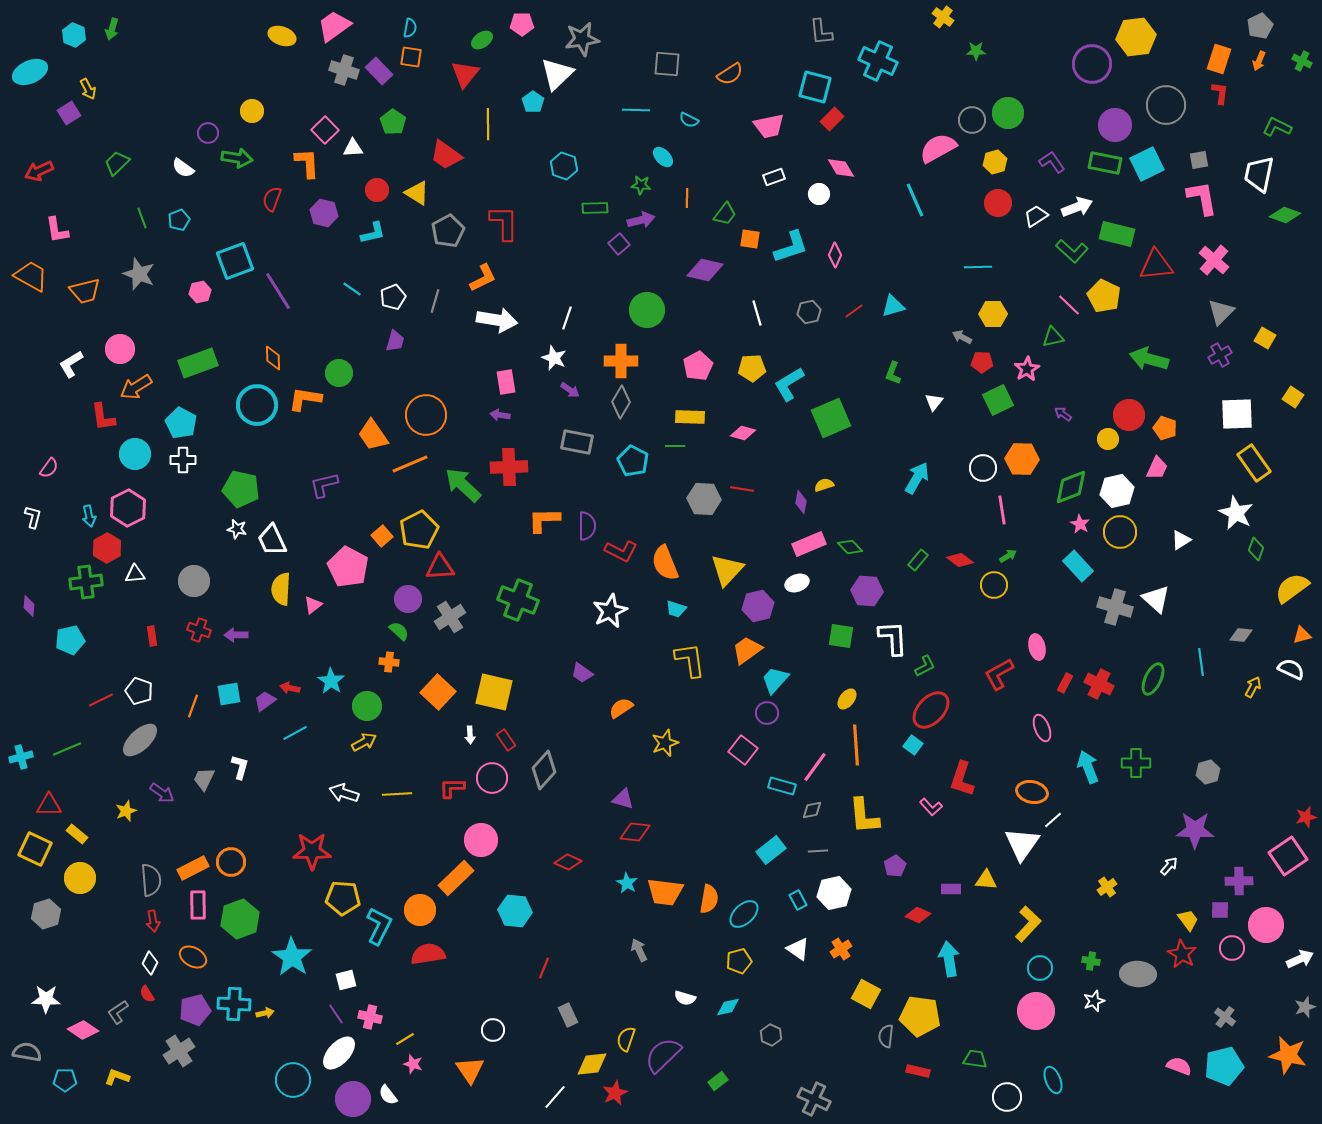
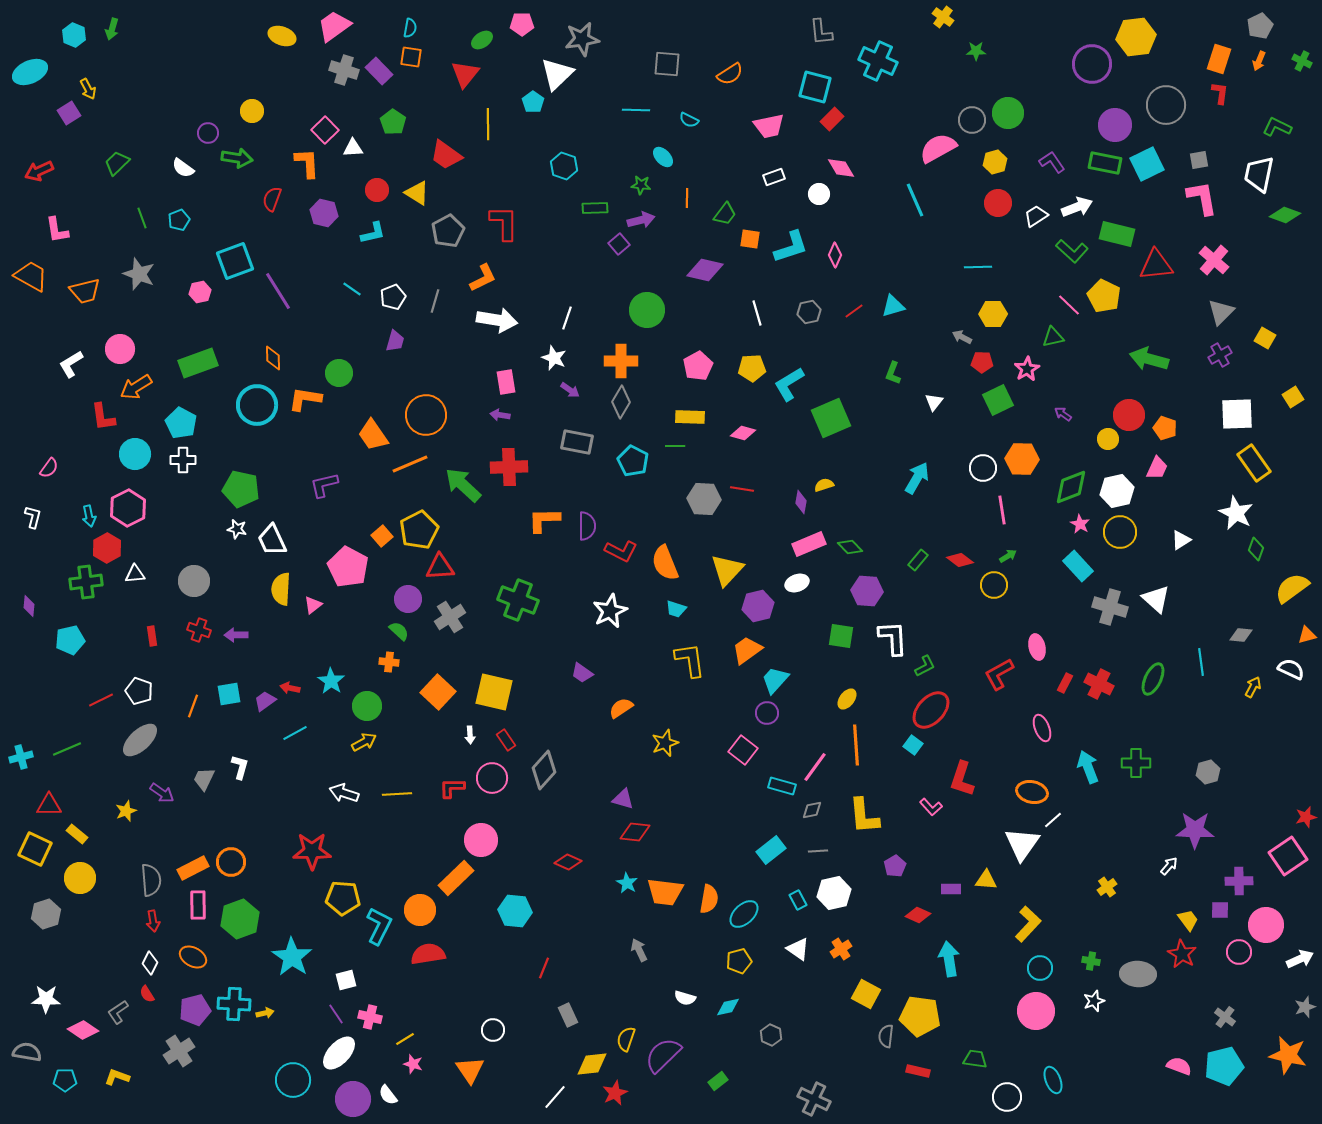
yellow square at (1293, 397): rotated 25 degrees clockwise
gray cross at (1115, 607): moved 5 px left
orange triangle at (1302, 635): moved 5 px right
pink circle at (1232, 948): moved 7 px right, 4 px down
